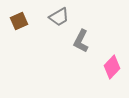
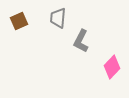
gray trapezoid: moved 1 px left, 1 px down; rotated 125 degrees clockwise
